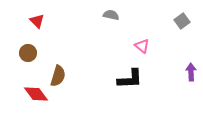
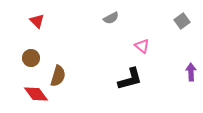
gray semicircle: moved 3 px down; rotated 140 degrees clockwise
brown circle: moved 3 px right, 5 px down
black L-shape: rotated 12 degrees counterclockwise
